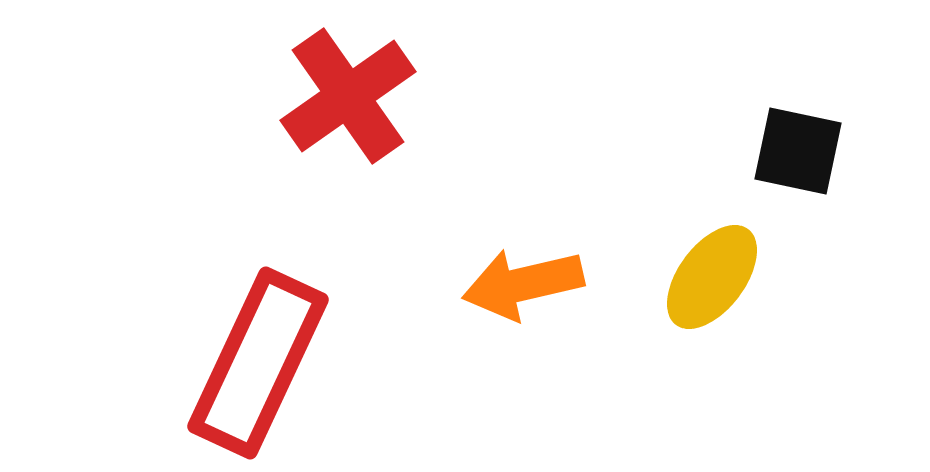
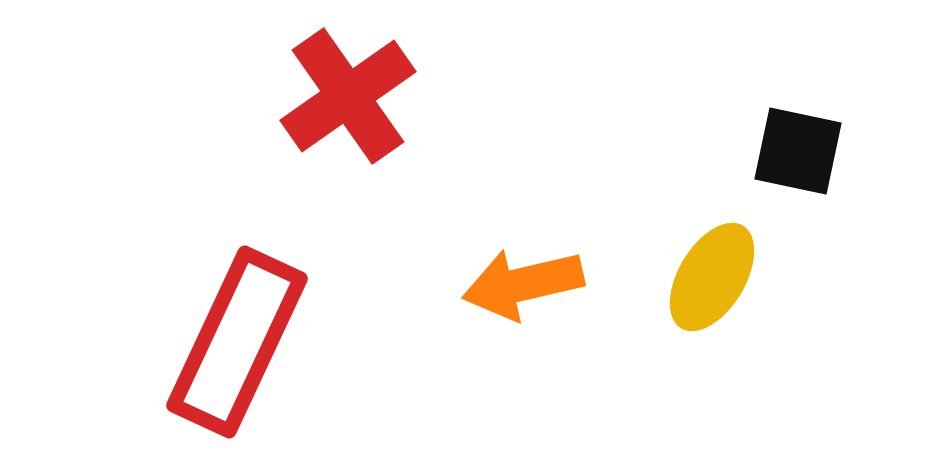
yellow ellipse: rotated 6 degrees counterclockwise
red rectangle: moved 21 px left, 21 px up
